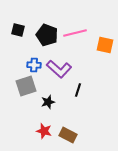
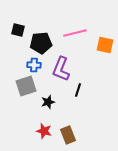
black pentagon: moved 6 px left, 8 px down; rotated 25 degrees counterclockwise
purple L-shape: moved 2 px right; rotated 70 degrees clockwise
brown rectangle: rotated 42 degrees clockwise
